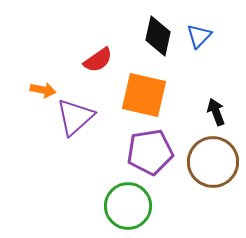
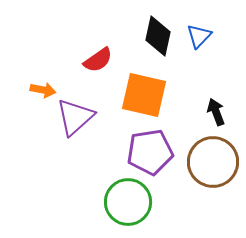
green circle: moved 4 px up
